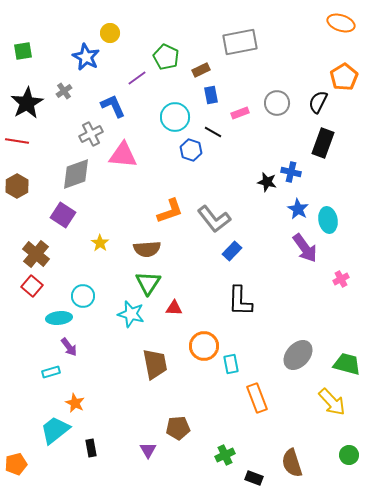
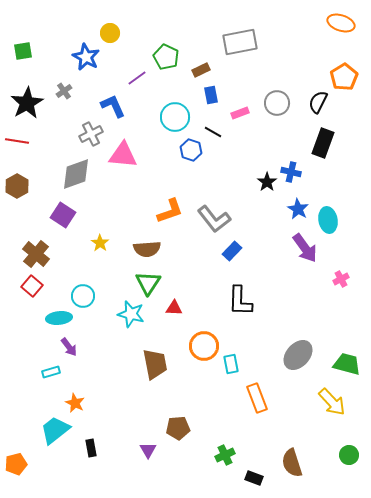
black star at (267, 182): rotated 24 degrees clockwise
